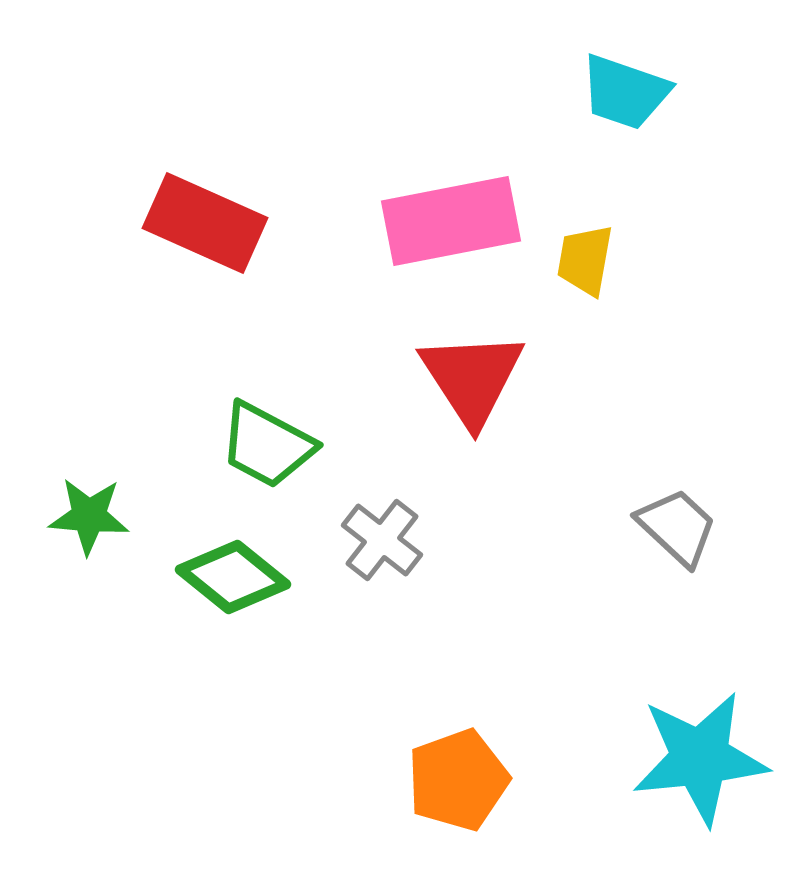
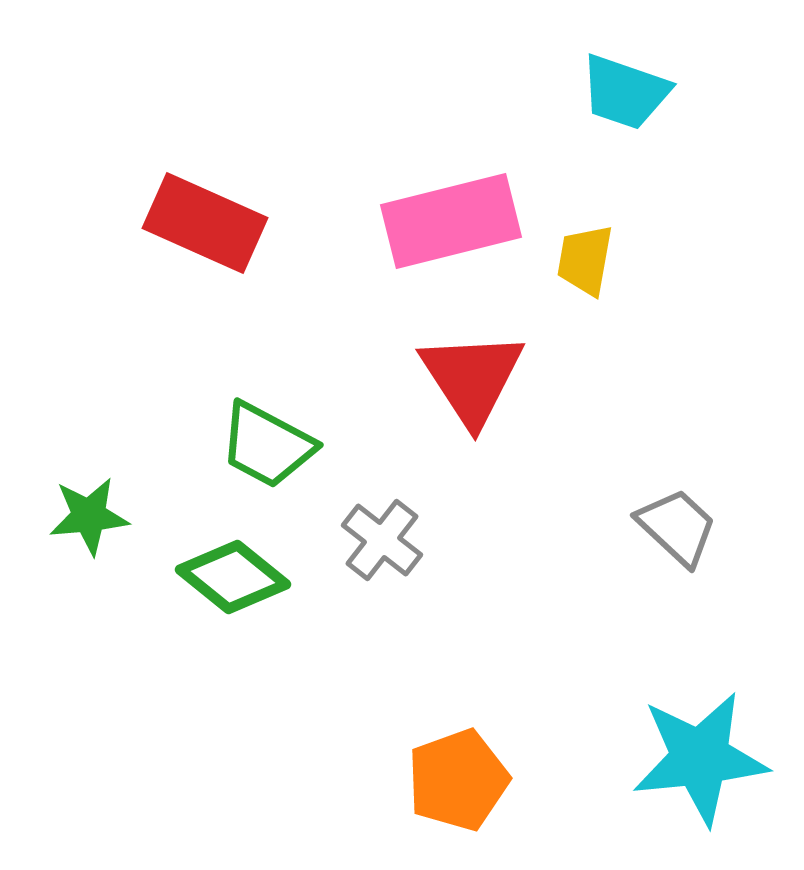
pink rectangle: rotated 3 degrees counterclockwise
green star: rotated 10 degrees counterclockwise
